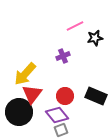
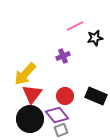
black circle: moved 11 px right, 7 px down
